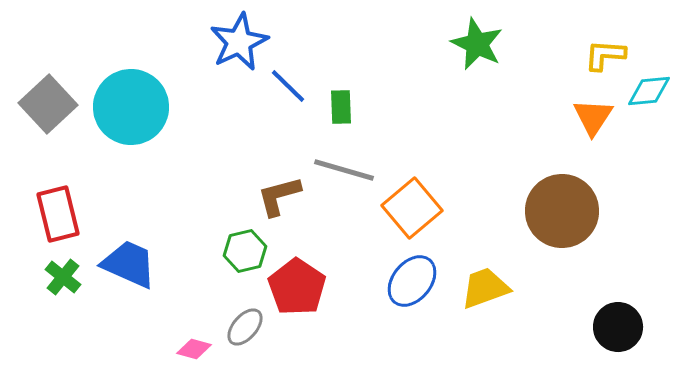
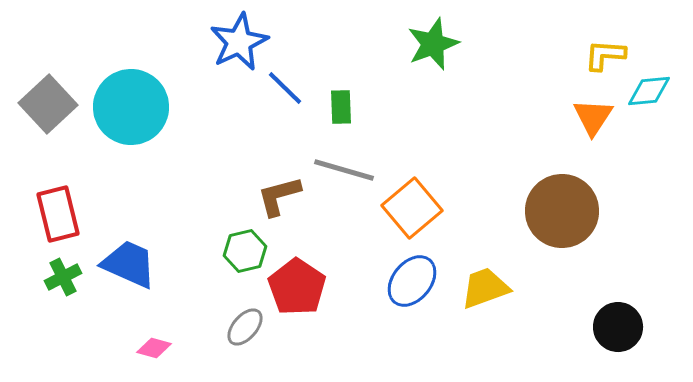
green star: moved 44 px left; rotated 26 degrees clockwise
blue line: moved 3 px left, 2 px down
green cross: rotated 24 degrees clockwise
pink diamond: moved 40 px left, 1 px up
